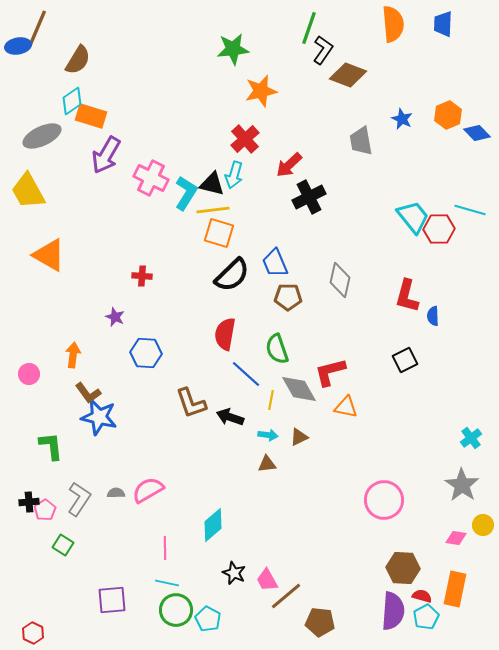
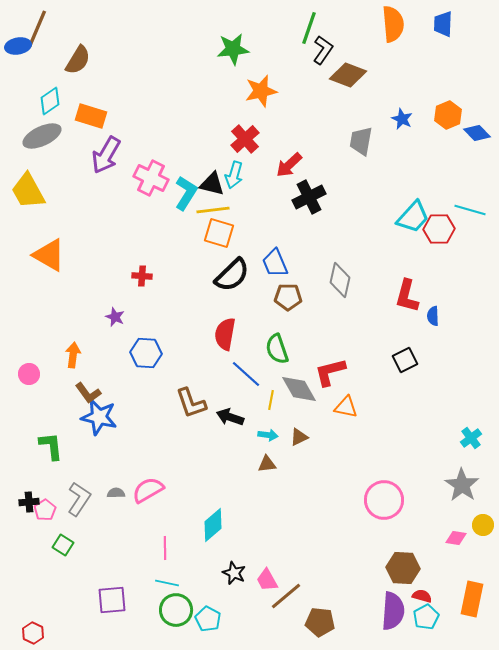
cyan diamond at (72, 101): moved 22 px left
gray trapezoid at (361, 141): rotated 20 degrees clockwise
cyan trapezoid at (413, 217): rotated 81 degrees clockwise
orange rectangle at (455, 589): moved 17 px right, 10 px down
